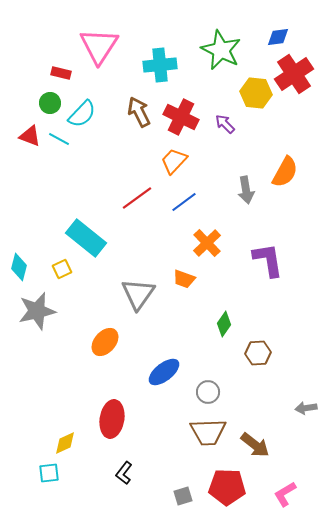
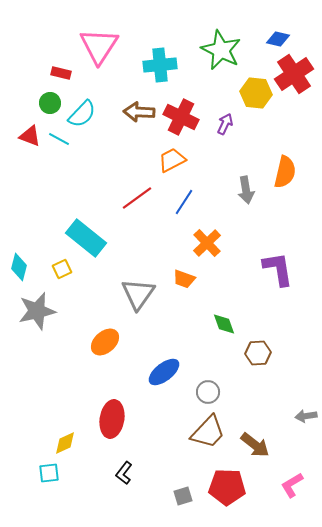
blue diamond at (278, 37): moved 2 px down; rotated 20 degrees clockwise
brown arrow at (139, 112): rotated 60 degrees counterclockwise
purple arrow at (225, 124): rotated 70 degrees clockwise
orange trapezoid at (174, 161): moved 2 px left, 1 px up; rotated 20 degrees clockwise
orange semicircle at (285, 172): rotated 16 degrees counterclockwise
blue line at (184, 202): rotated 20 degrees counterclockwise
purple L-shape at (268, 260): moved 10 px right, 9 px down
green diamond at (224, 324): rotated 55 degrees counterclockwise
orange ellipse at (105, 342): rotated 8 degrees clockwise
gray arrow at (306, 408): moved 8 px down
brown trapezoid at (208, 432): rotated 45 degrees counterclockwise
pink L-shape at (285, 494): moved 7 px right, 9 px up
